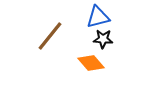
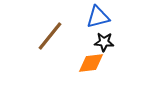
black star: moved 1 px right, 3 px down
orange diamond: rotated 56 degrees counterclockwise
